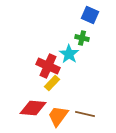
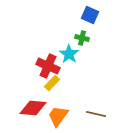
brown line: moved 11 px right
